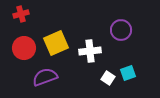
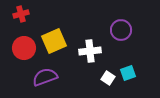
yellow square: moved 2 px left, 2 px up
